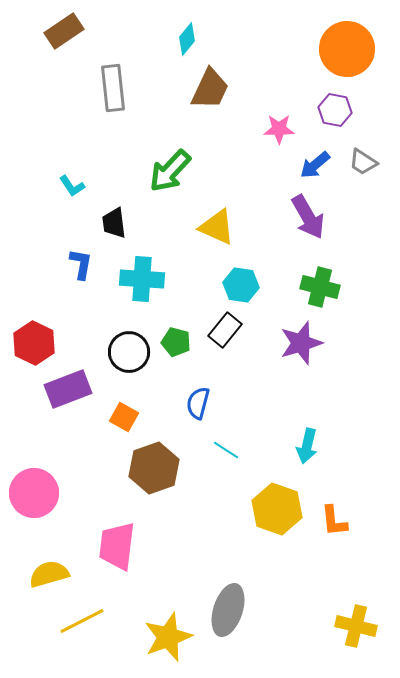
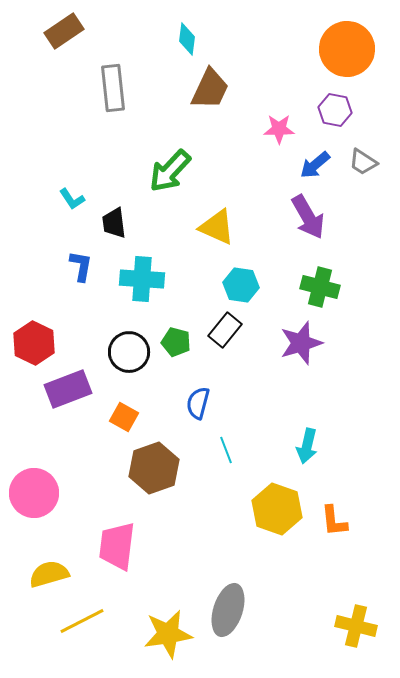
cyan diamond: rotated 32 degrees counterclockwise
cyan L-shape: moved 13 px down
blue L-shape: moved 2 px down
cyan line: rotated 36 degrees clockwise
yellow star: moved 3 px up; rotated 12 degrees clockwise
